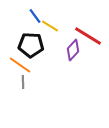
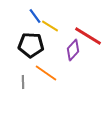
orange line: moved 26 px right, 8 px down
